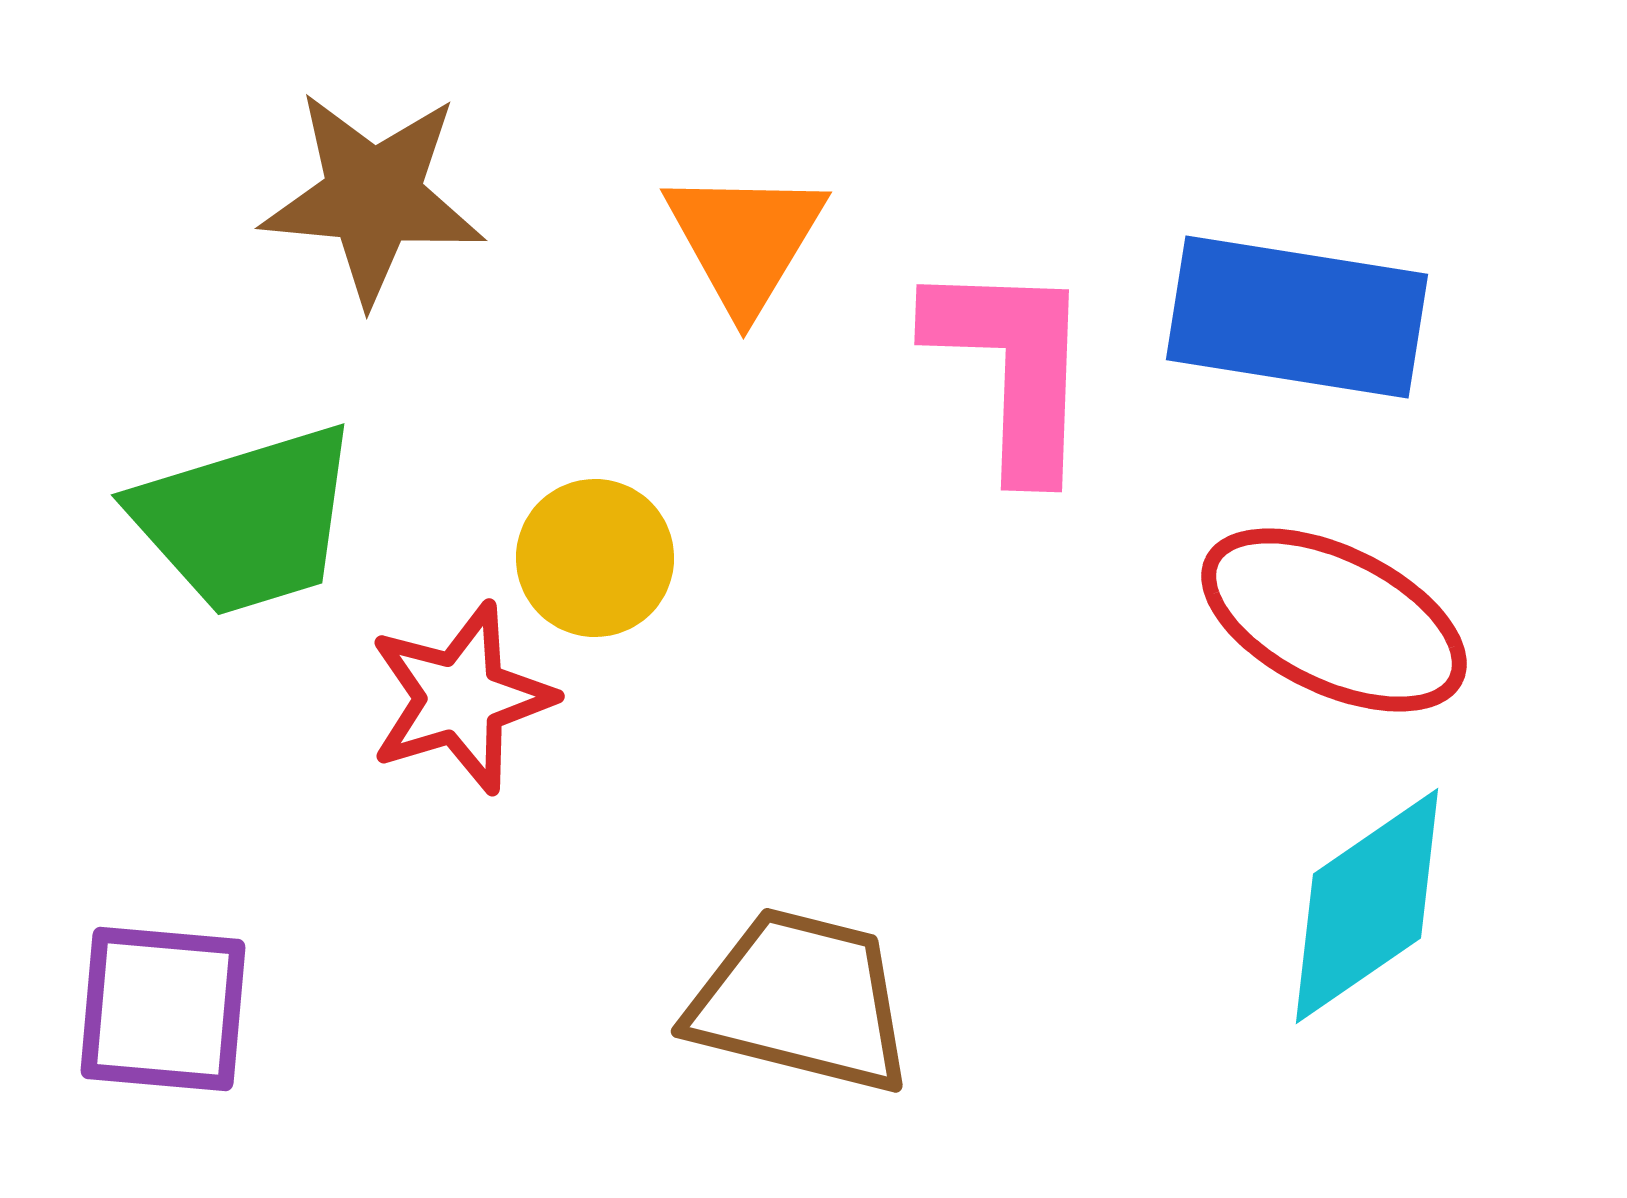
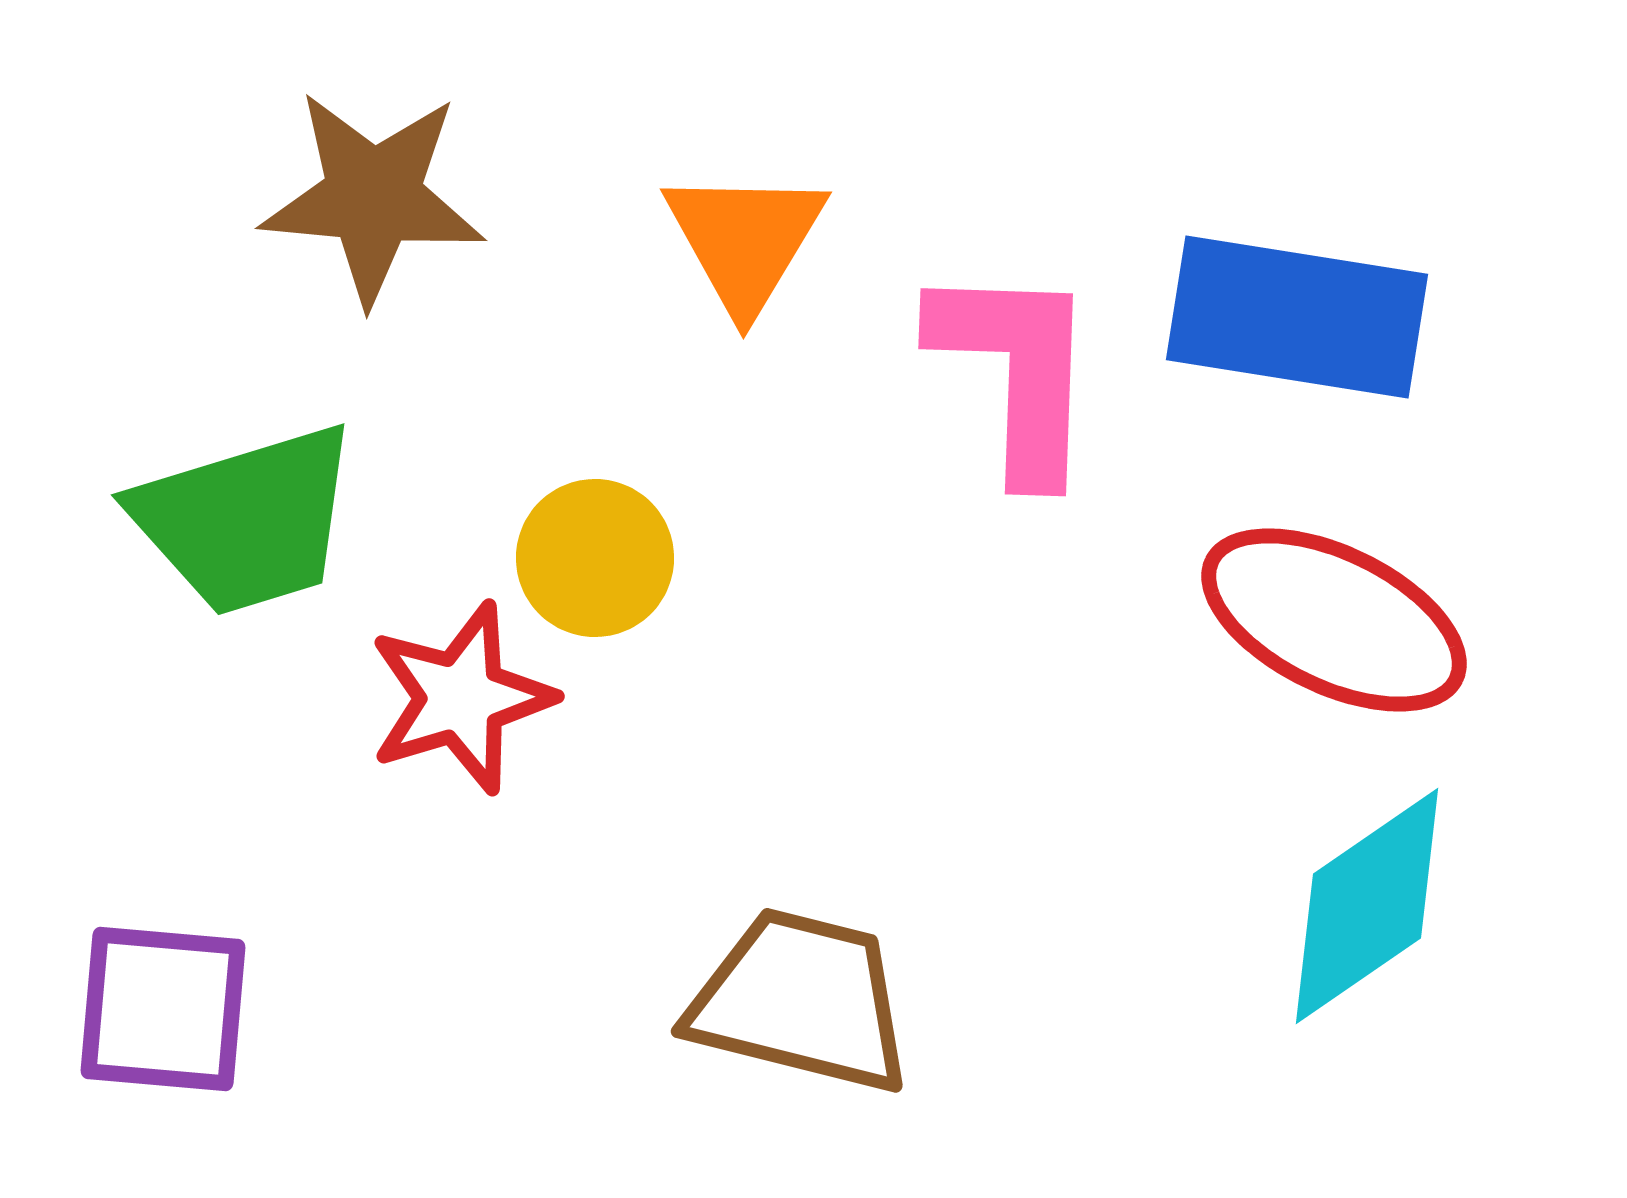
pink L-shape: moved 4 px right, 4 px down
